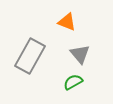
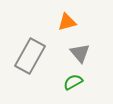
orange triangle: rotated 36 degrees counterclockwise
gray triangle: moved 1 px up
